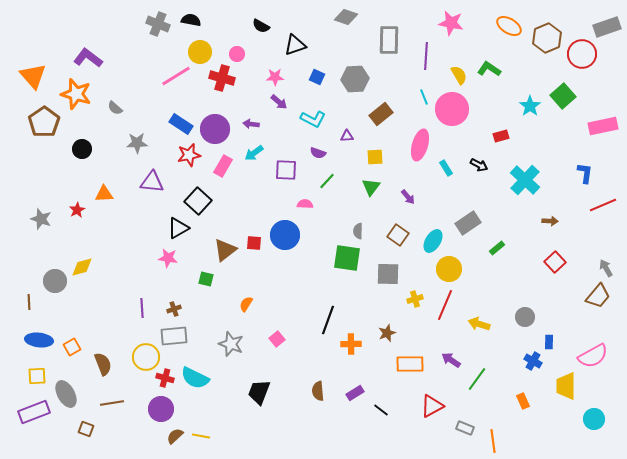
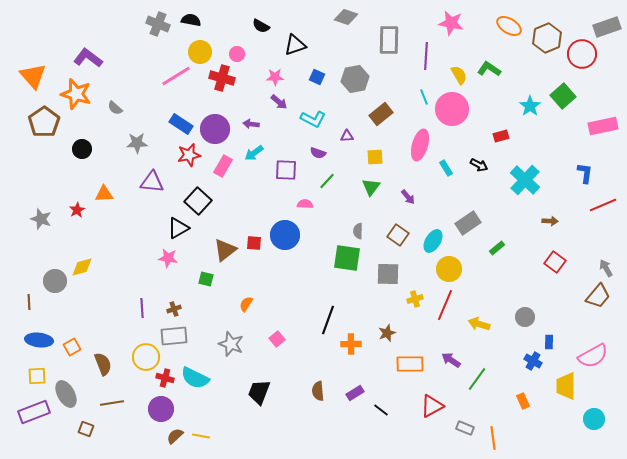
gray hexagon at (355, 79): rotated 8 degrees counterclockwise
red square at (555, 262): rotated 10 degrees counterclockwise
orange line at (493, 441): moved 3 px up
